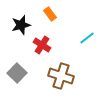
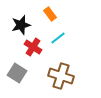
cyan line: moved 29 px left
red cross: moved 9 px left, 2 px down
gray square: rotated 12 degrees counterclockwise
